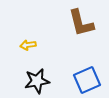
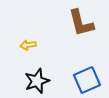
black star: rotated 10 degrees counterclockwise
